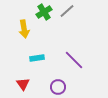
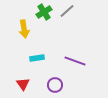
purple line: moved 1 px right, 1 px down; rotated 25 degrees counterclockwise
purple circle: moved 3 px left, 2 px up
